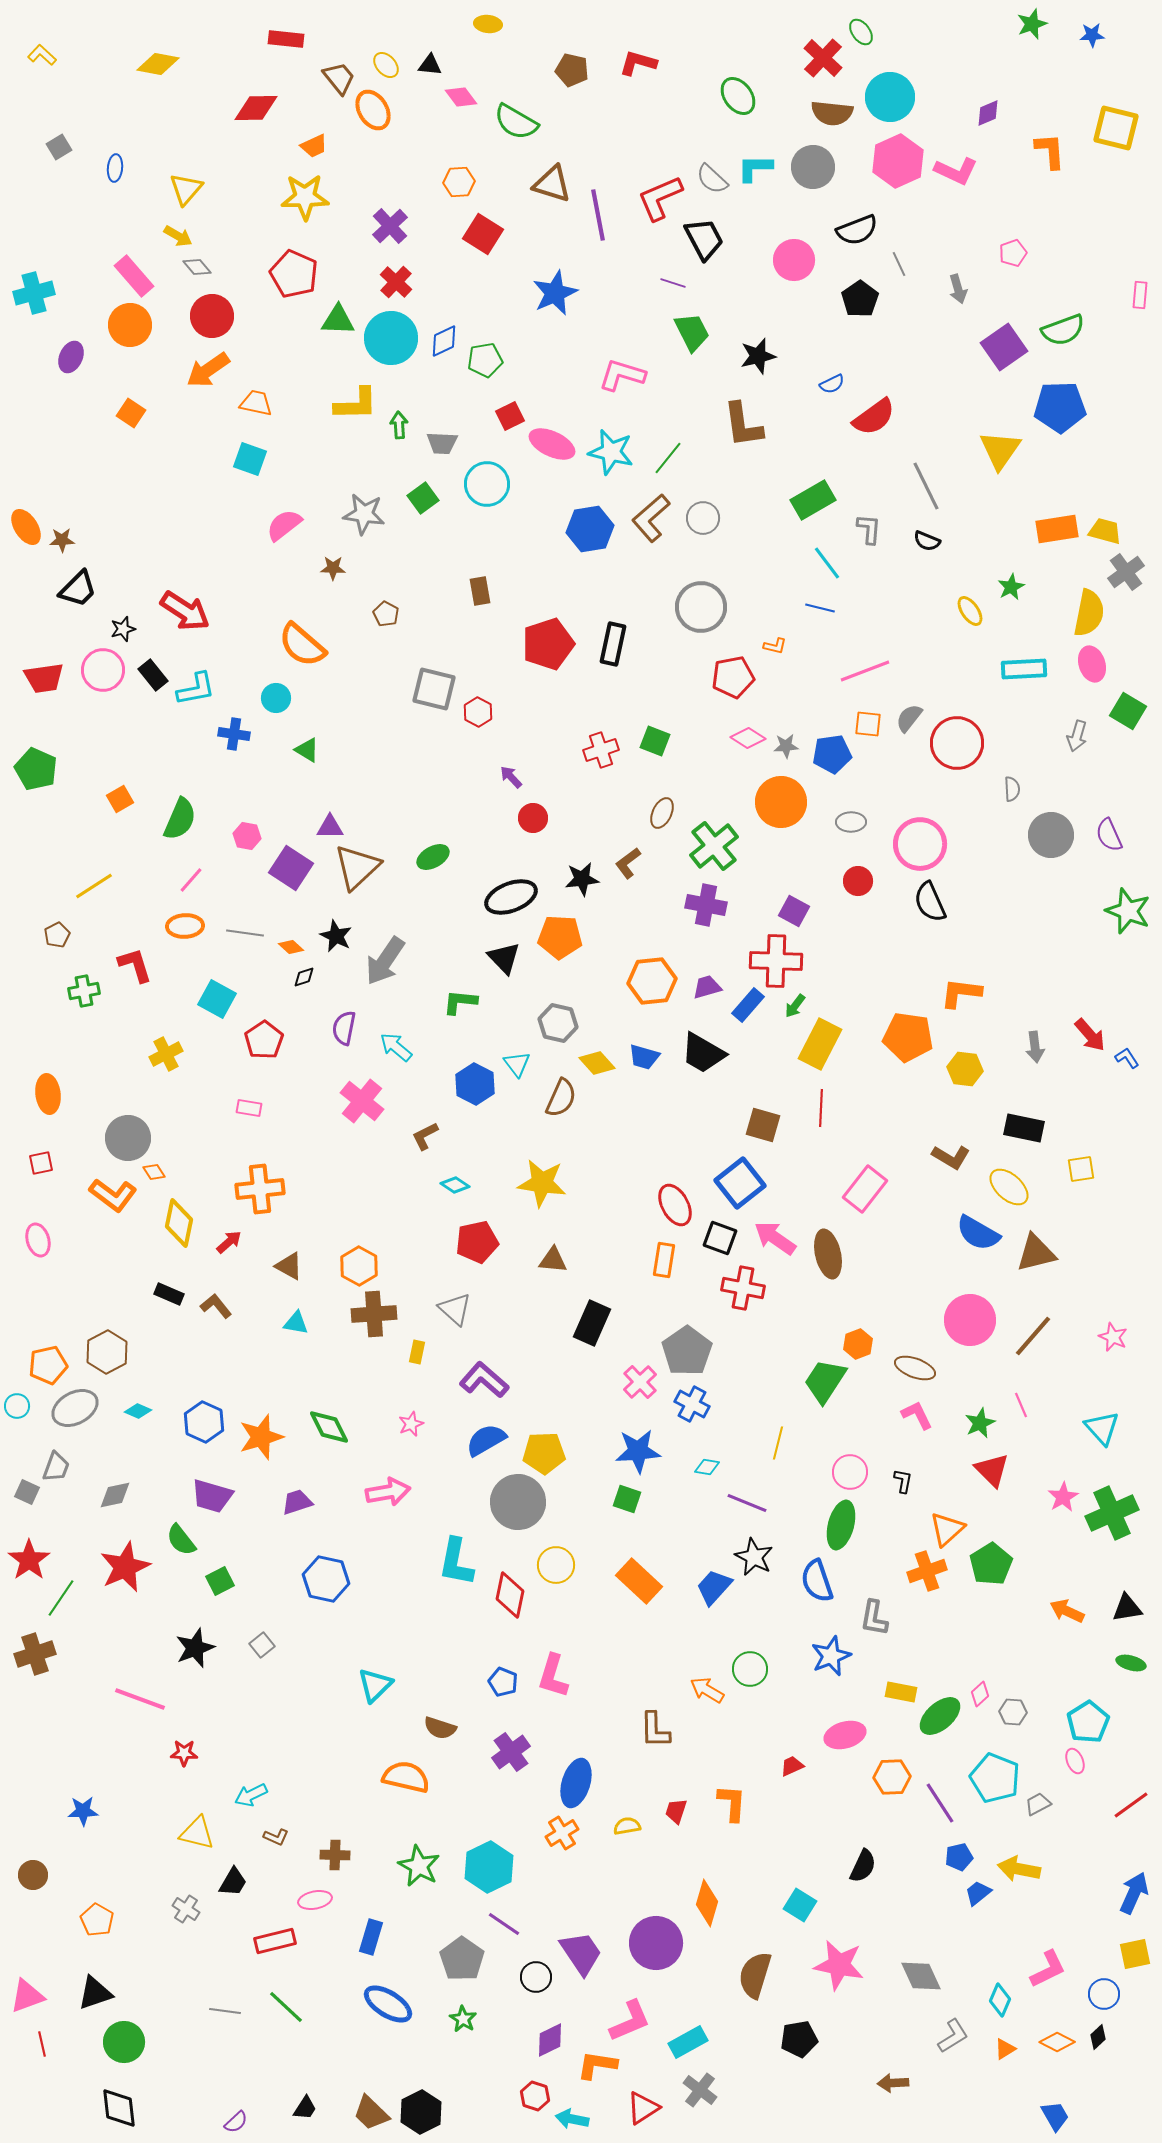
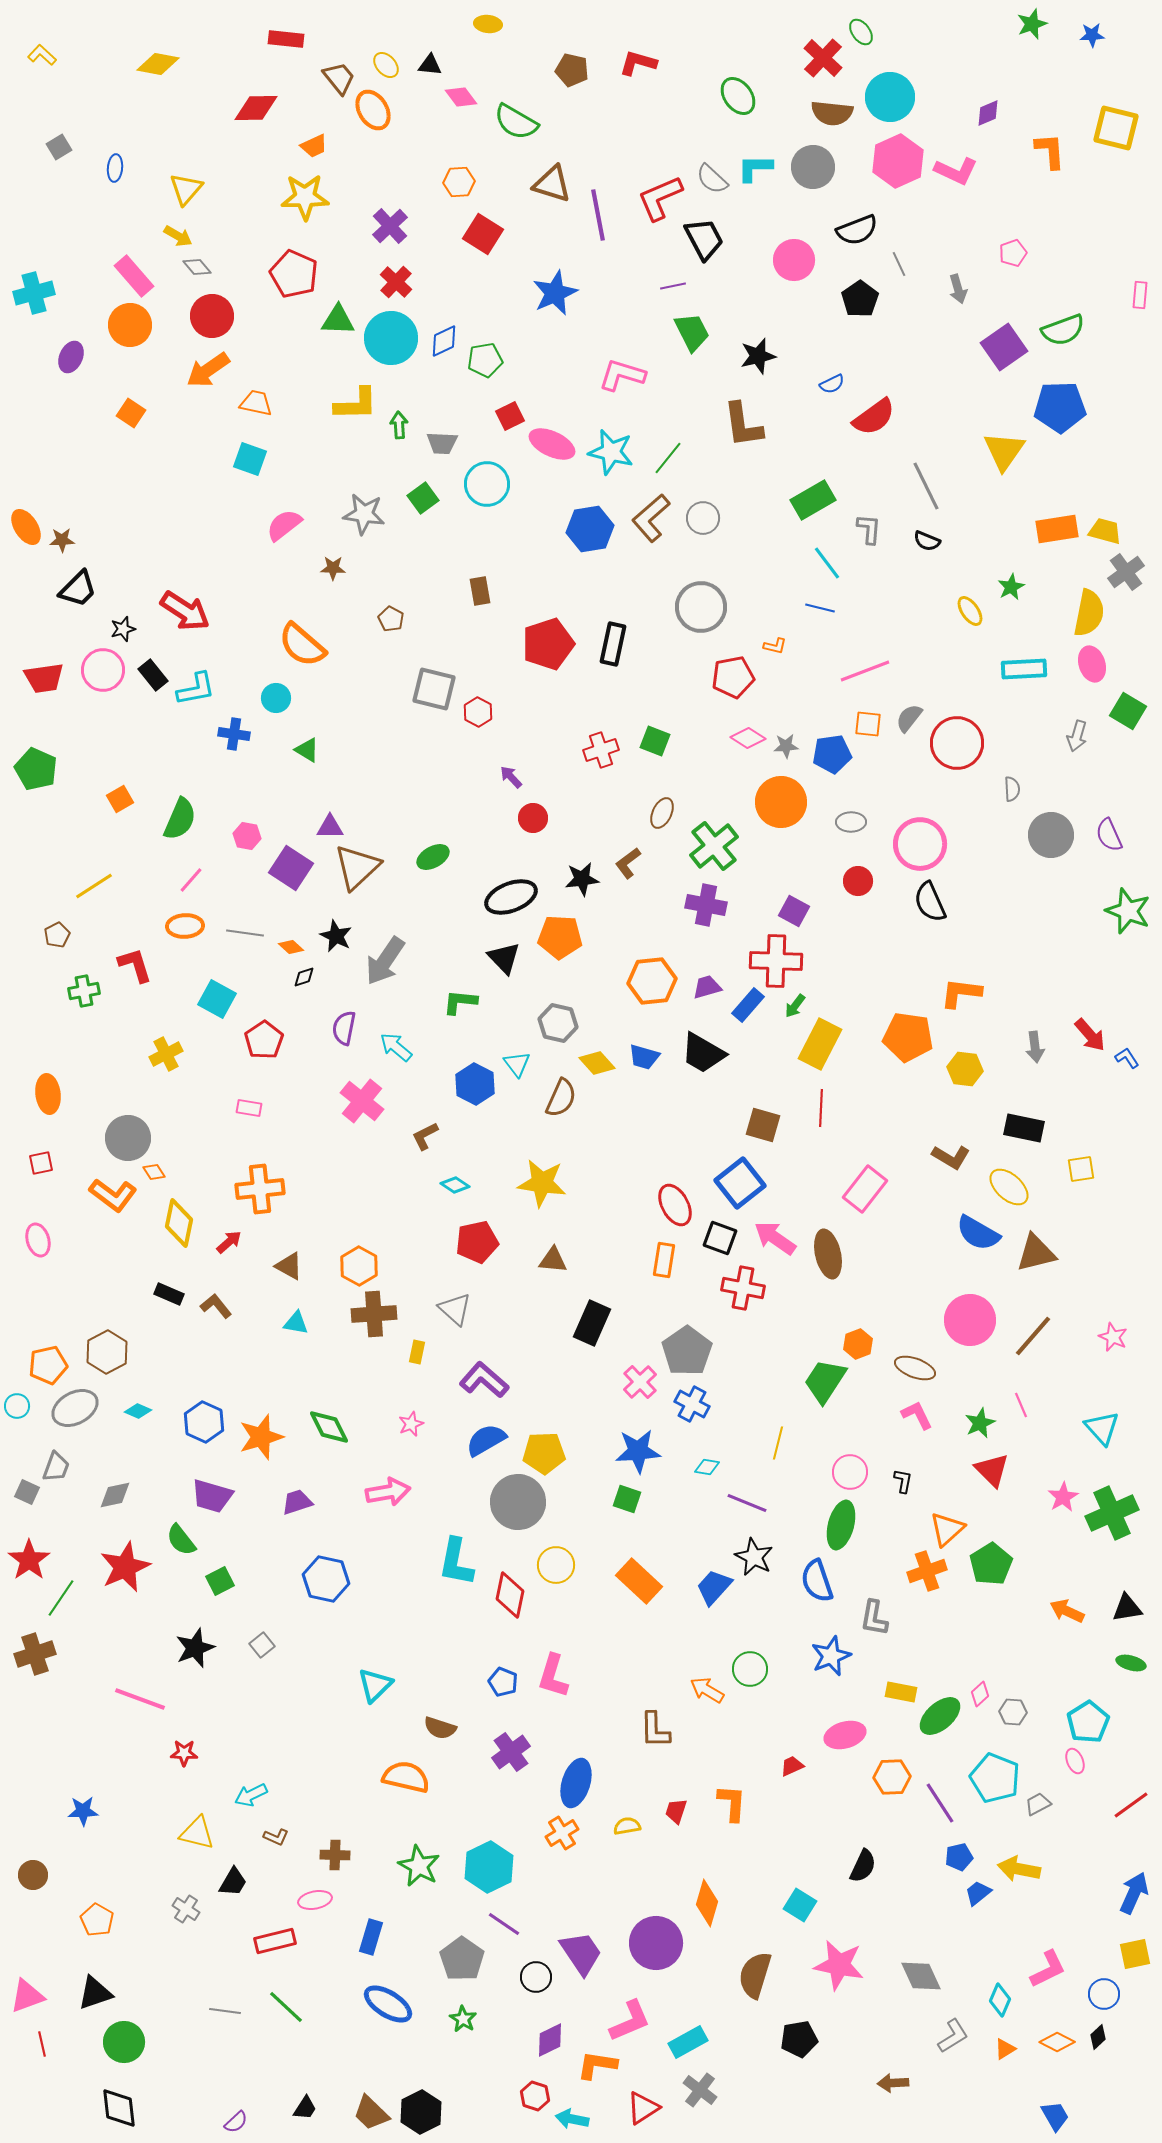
purple line at (673, 283): moved 3 px down; rotated 30 degrees counterclockwise
yellow triangle at (1000, 450): moved 4 px right, 1 px down
brown pentagon at (386, 614): moved 5 px right, 5 px down
